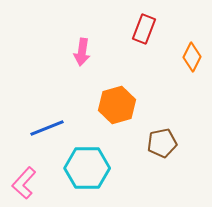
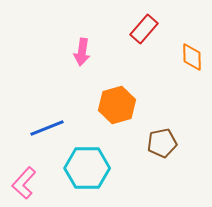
red rectangle: rotated 20 degrees clockwise
orange diamond: rotated 28 degrees counterclockwise
